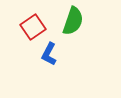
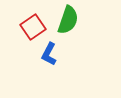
green semicircle: moved 5 px left, 1 px up
